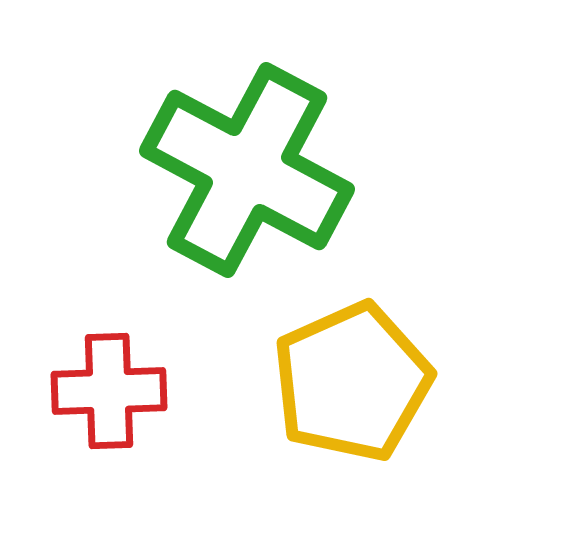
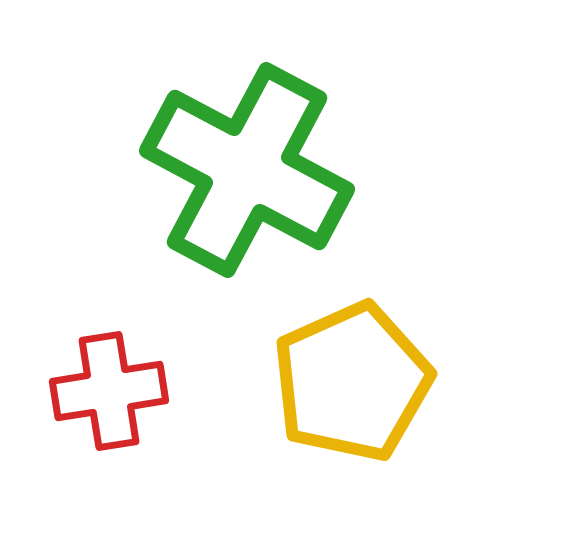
red cross: rotated 7 degrees counterclockwise
